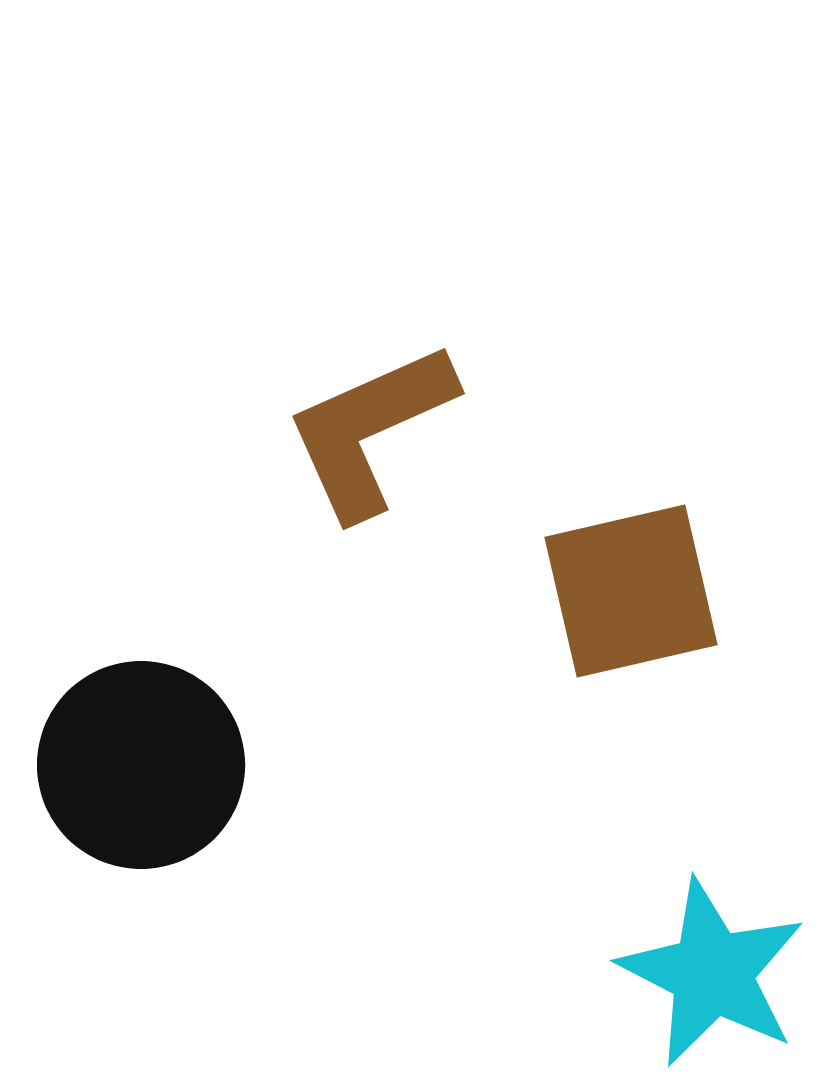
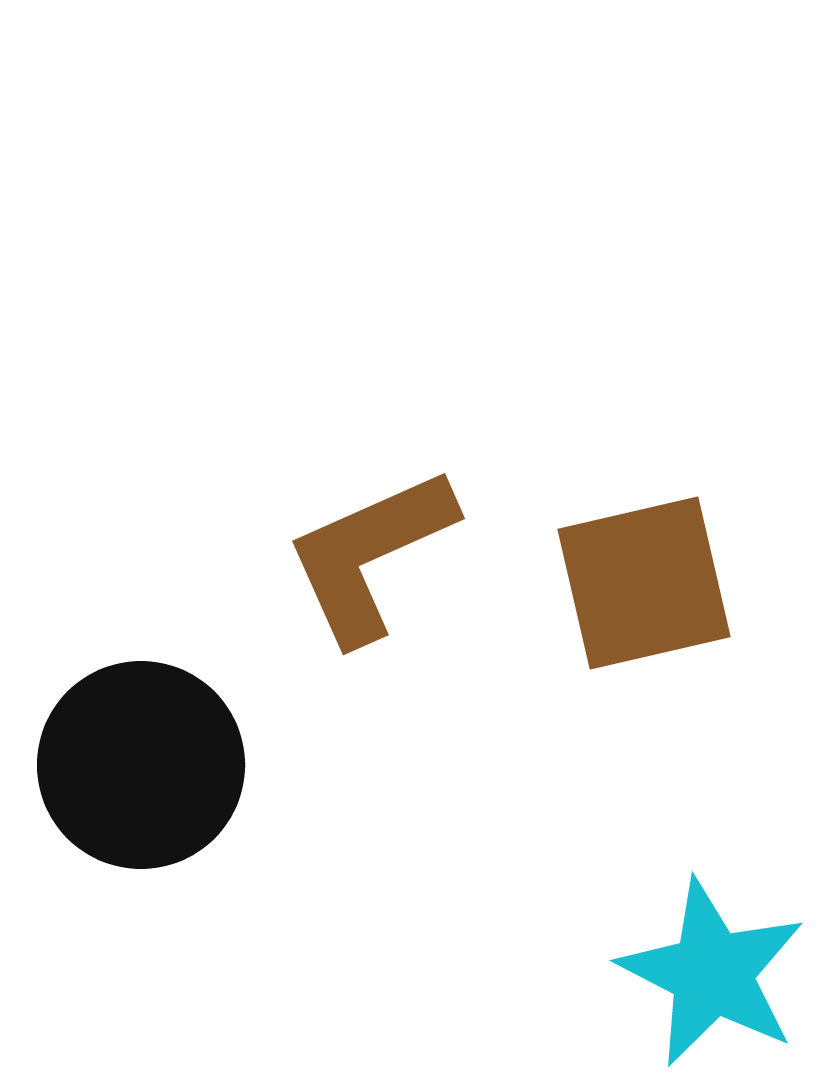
brown L-shape: moved 125 px down
brown square: moved 13 px right, 8 px up
